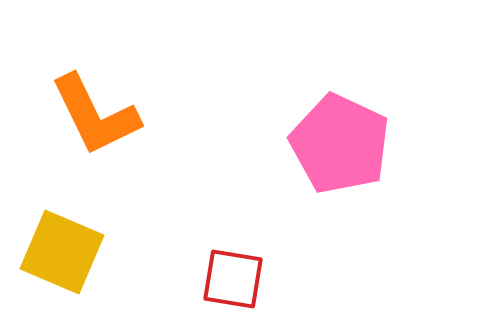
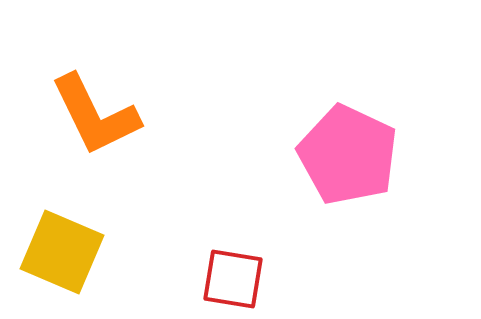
pink pentagon: moved 8 px right, 11 px down
